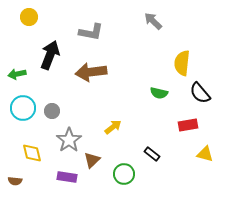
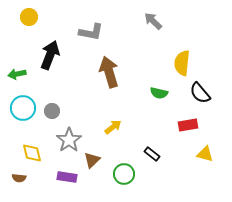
brown arrow: moved 18 px right; rotated 80 degrees clockwise
brown semicircle: moved 4 px right, 3 px up
